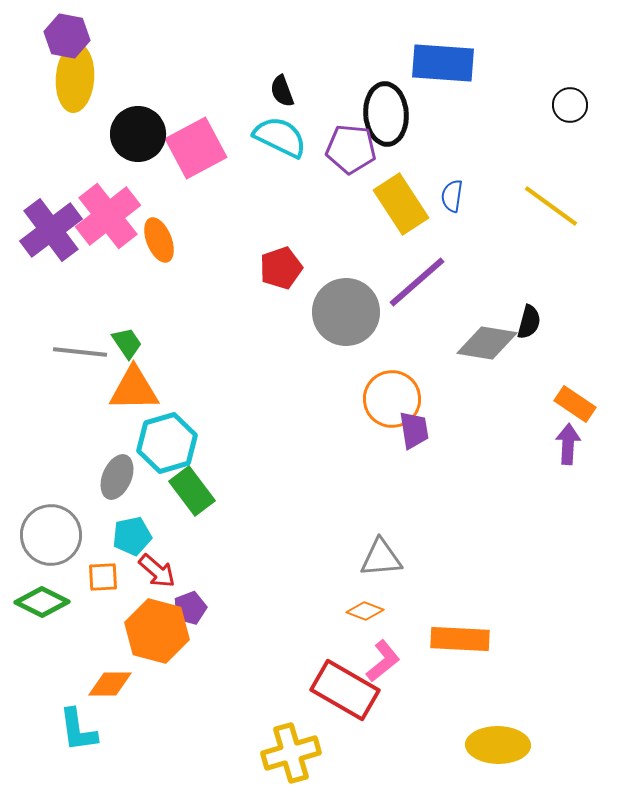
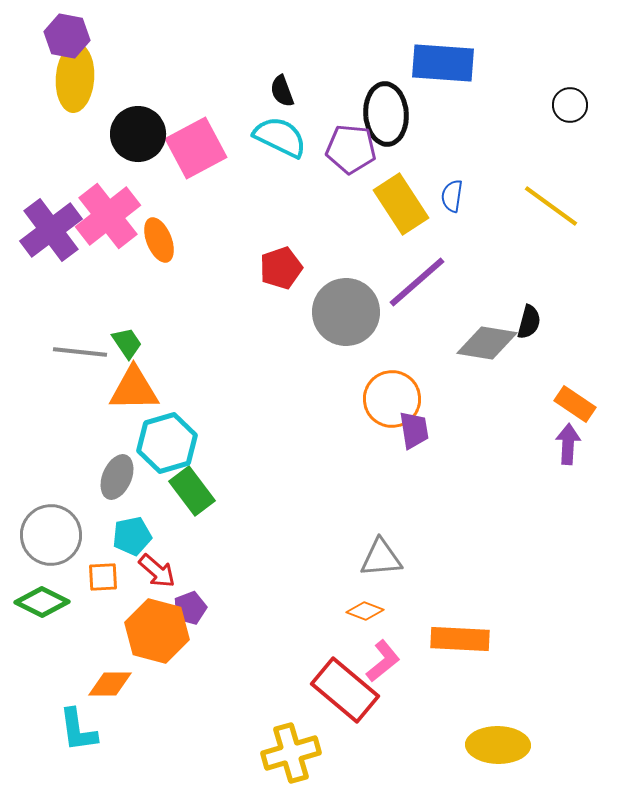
red rectangle at (345, 690): rotated 10 degrees clockwise
